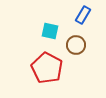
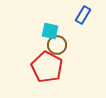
brown circle: moved 19 px left
red pentagon: moved 1 px up
